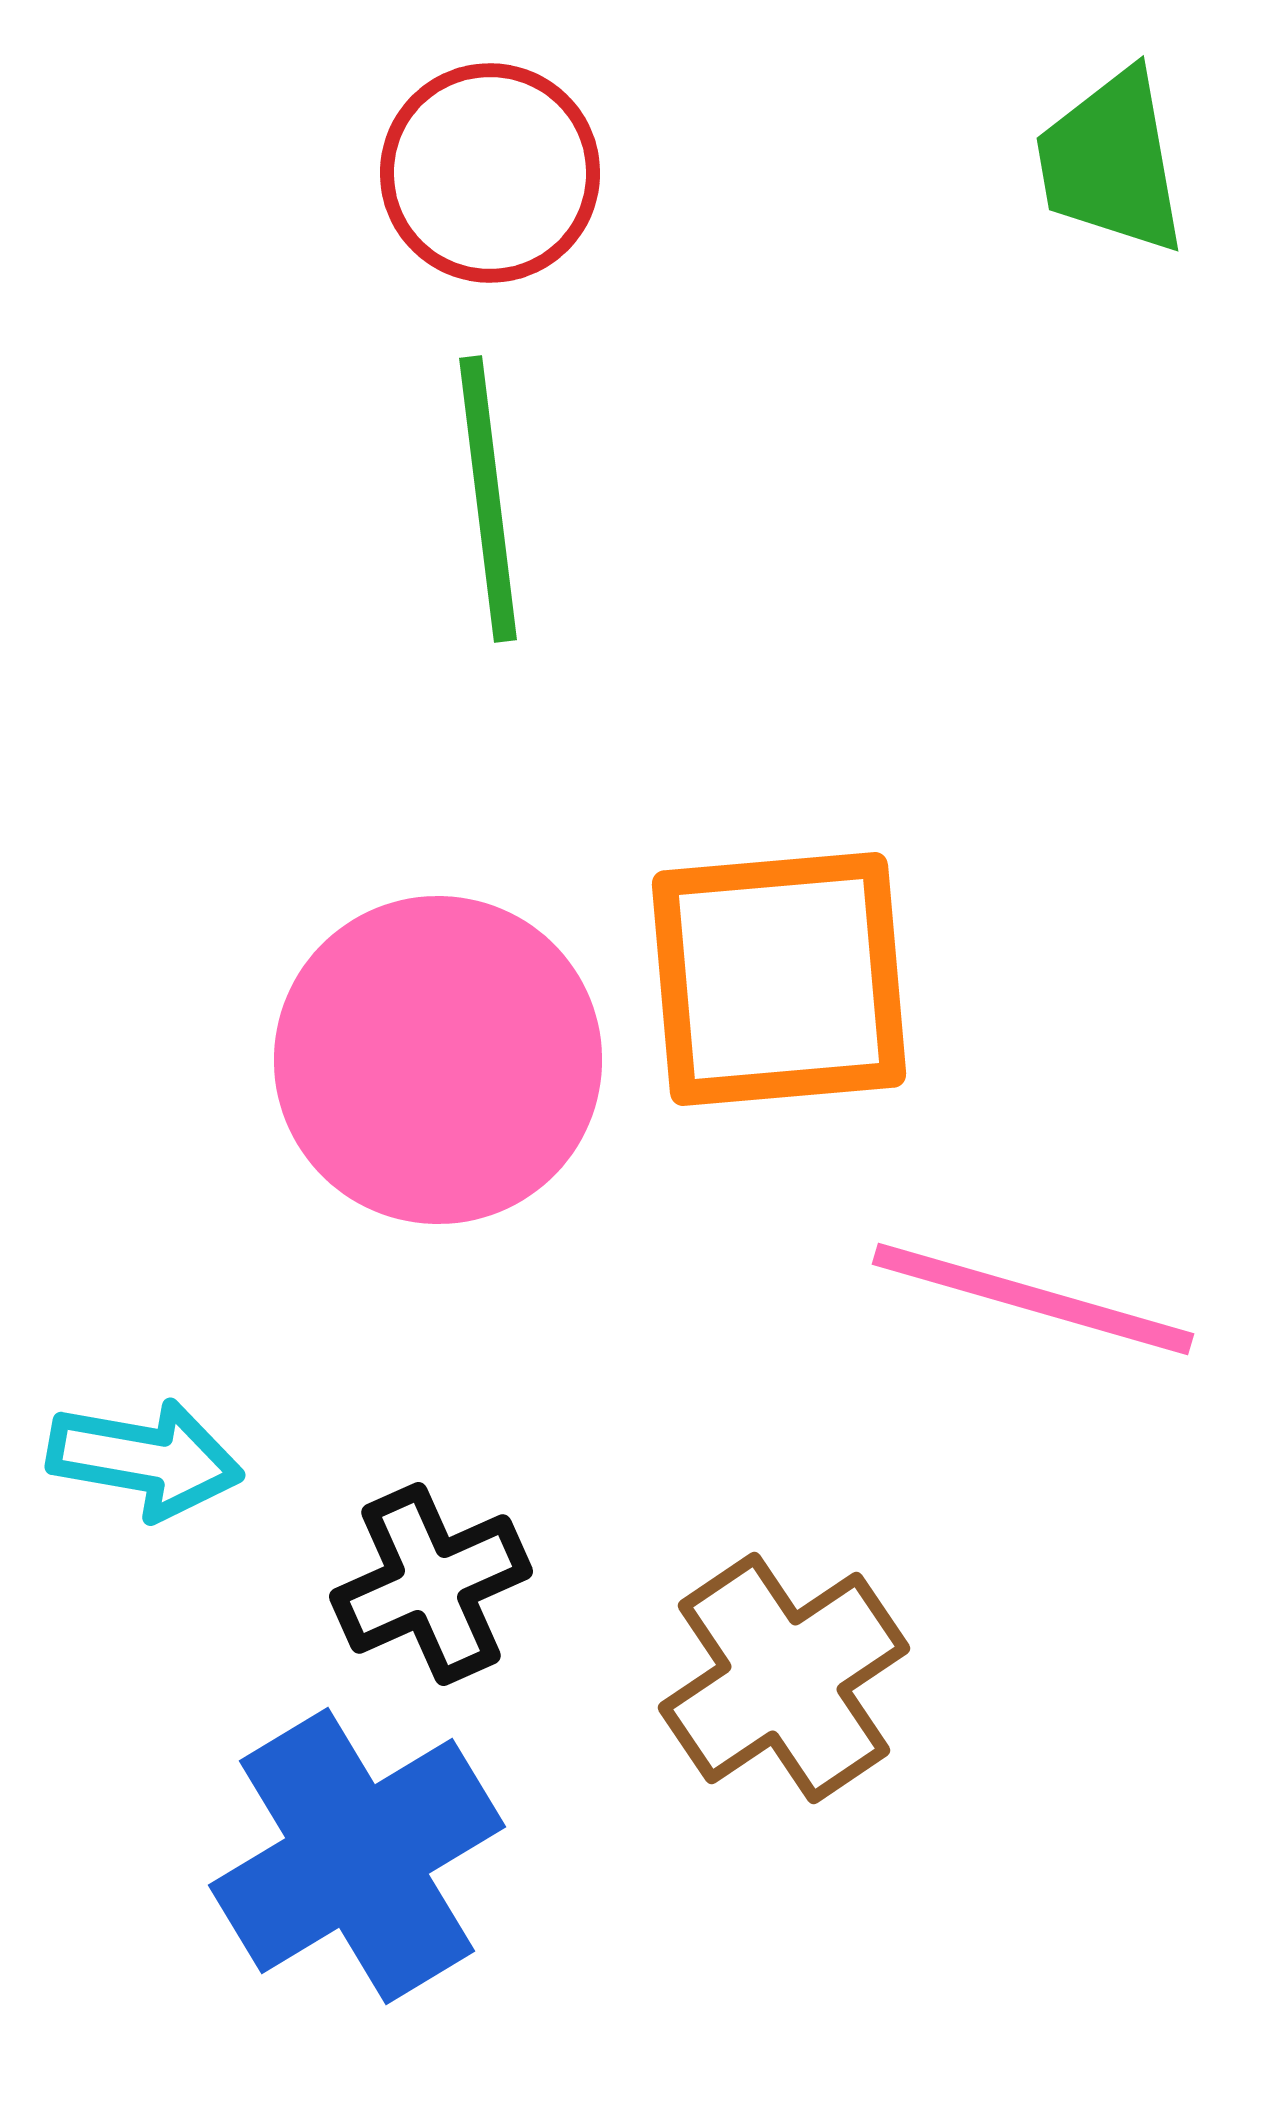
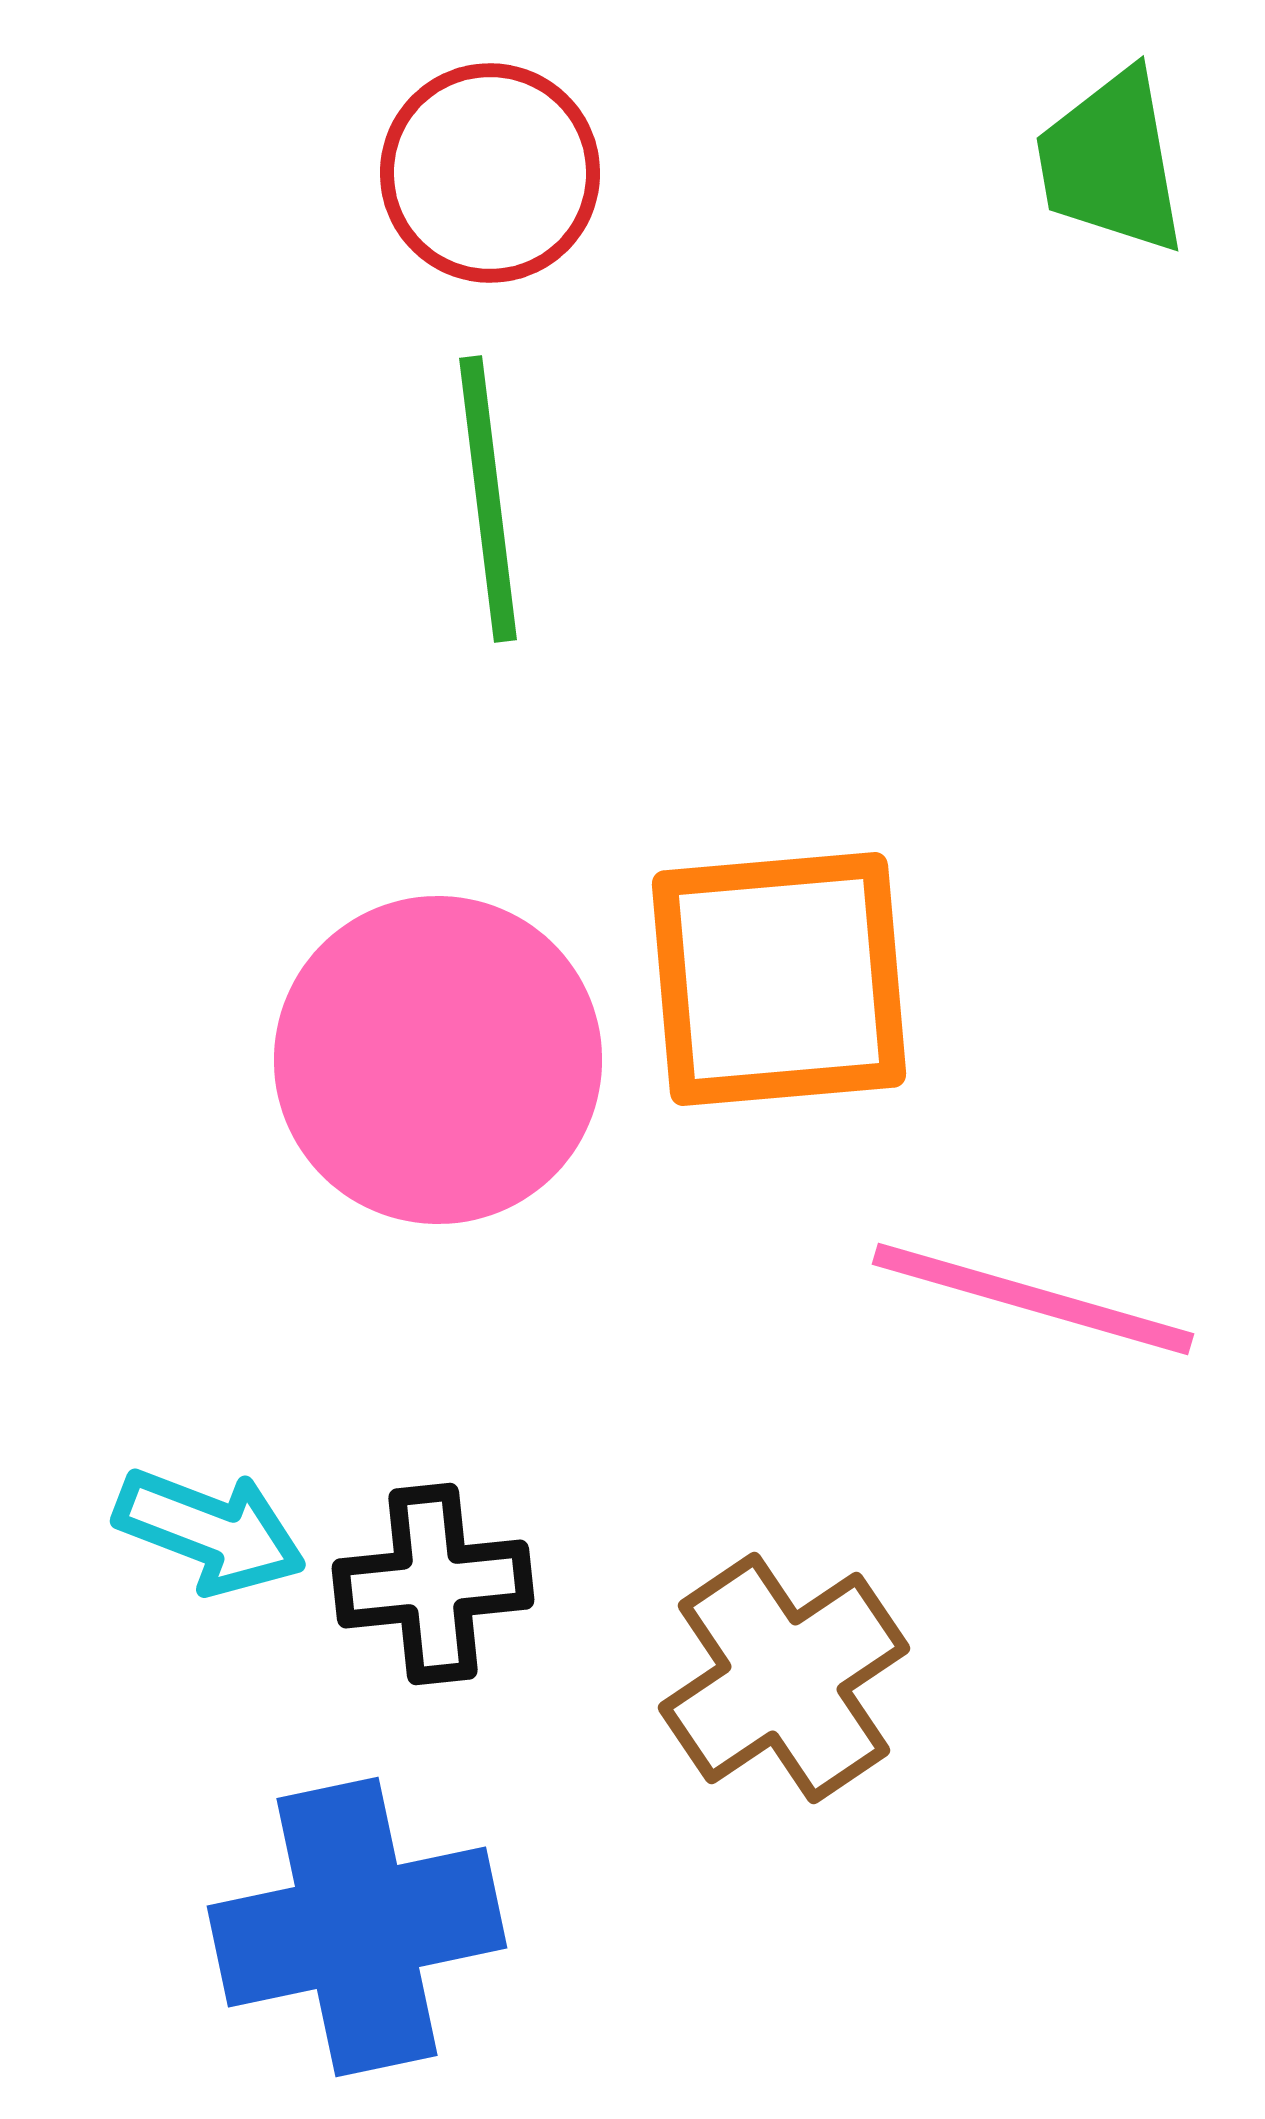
cyan arrow: moved 65 px right, 72 px down; rotated 11 degrees clockwise
black cross: moved 2 px right; rotated 18 degrees clockwise
blue cross: moved 71 px down; rotated 19 degrees clockwise
